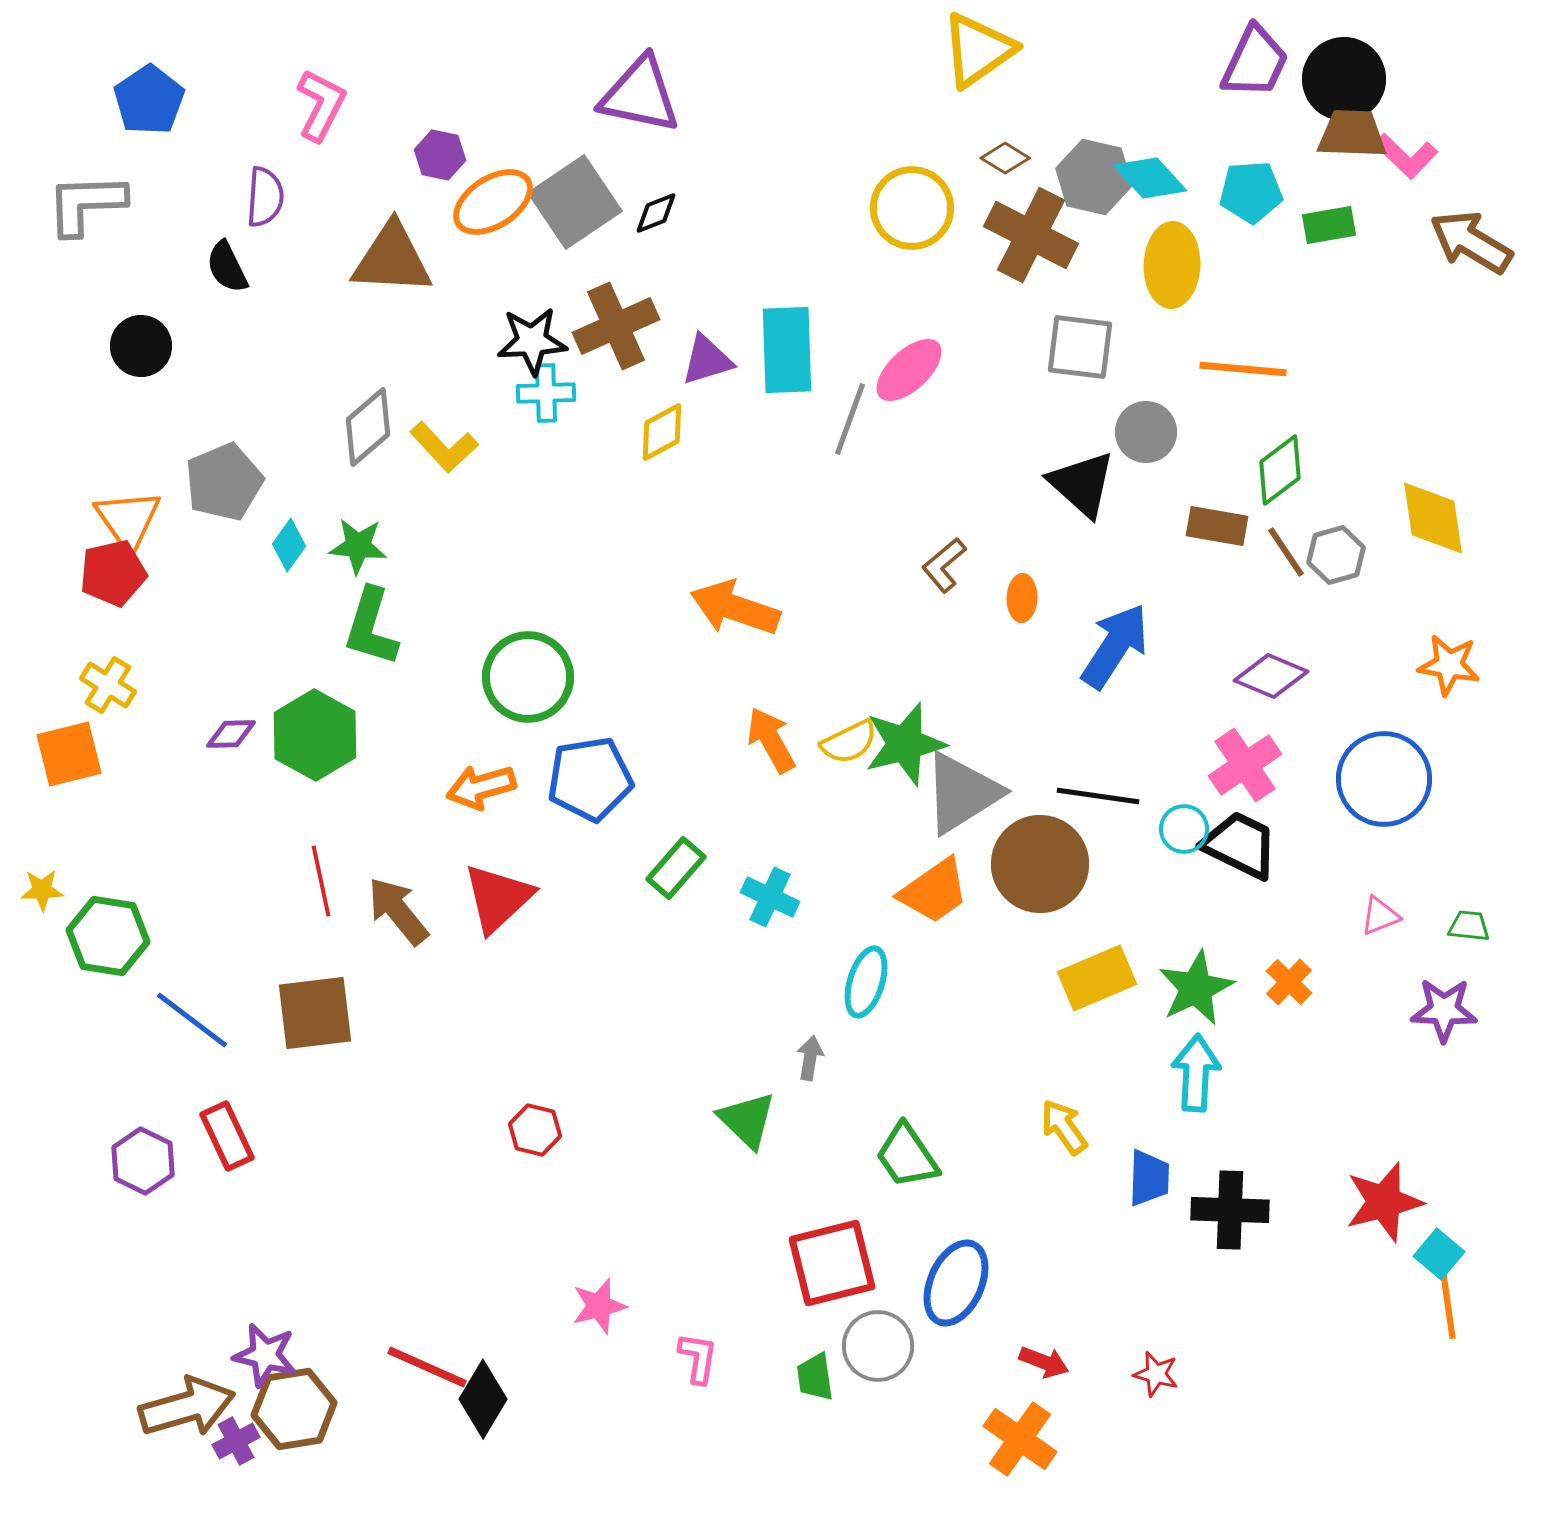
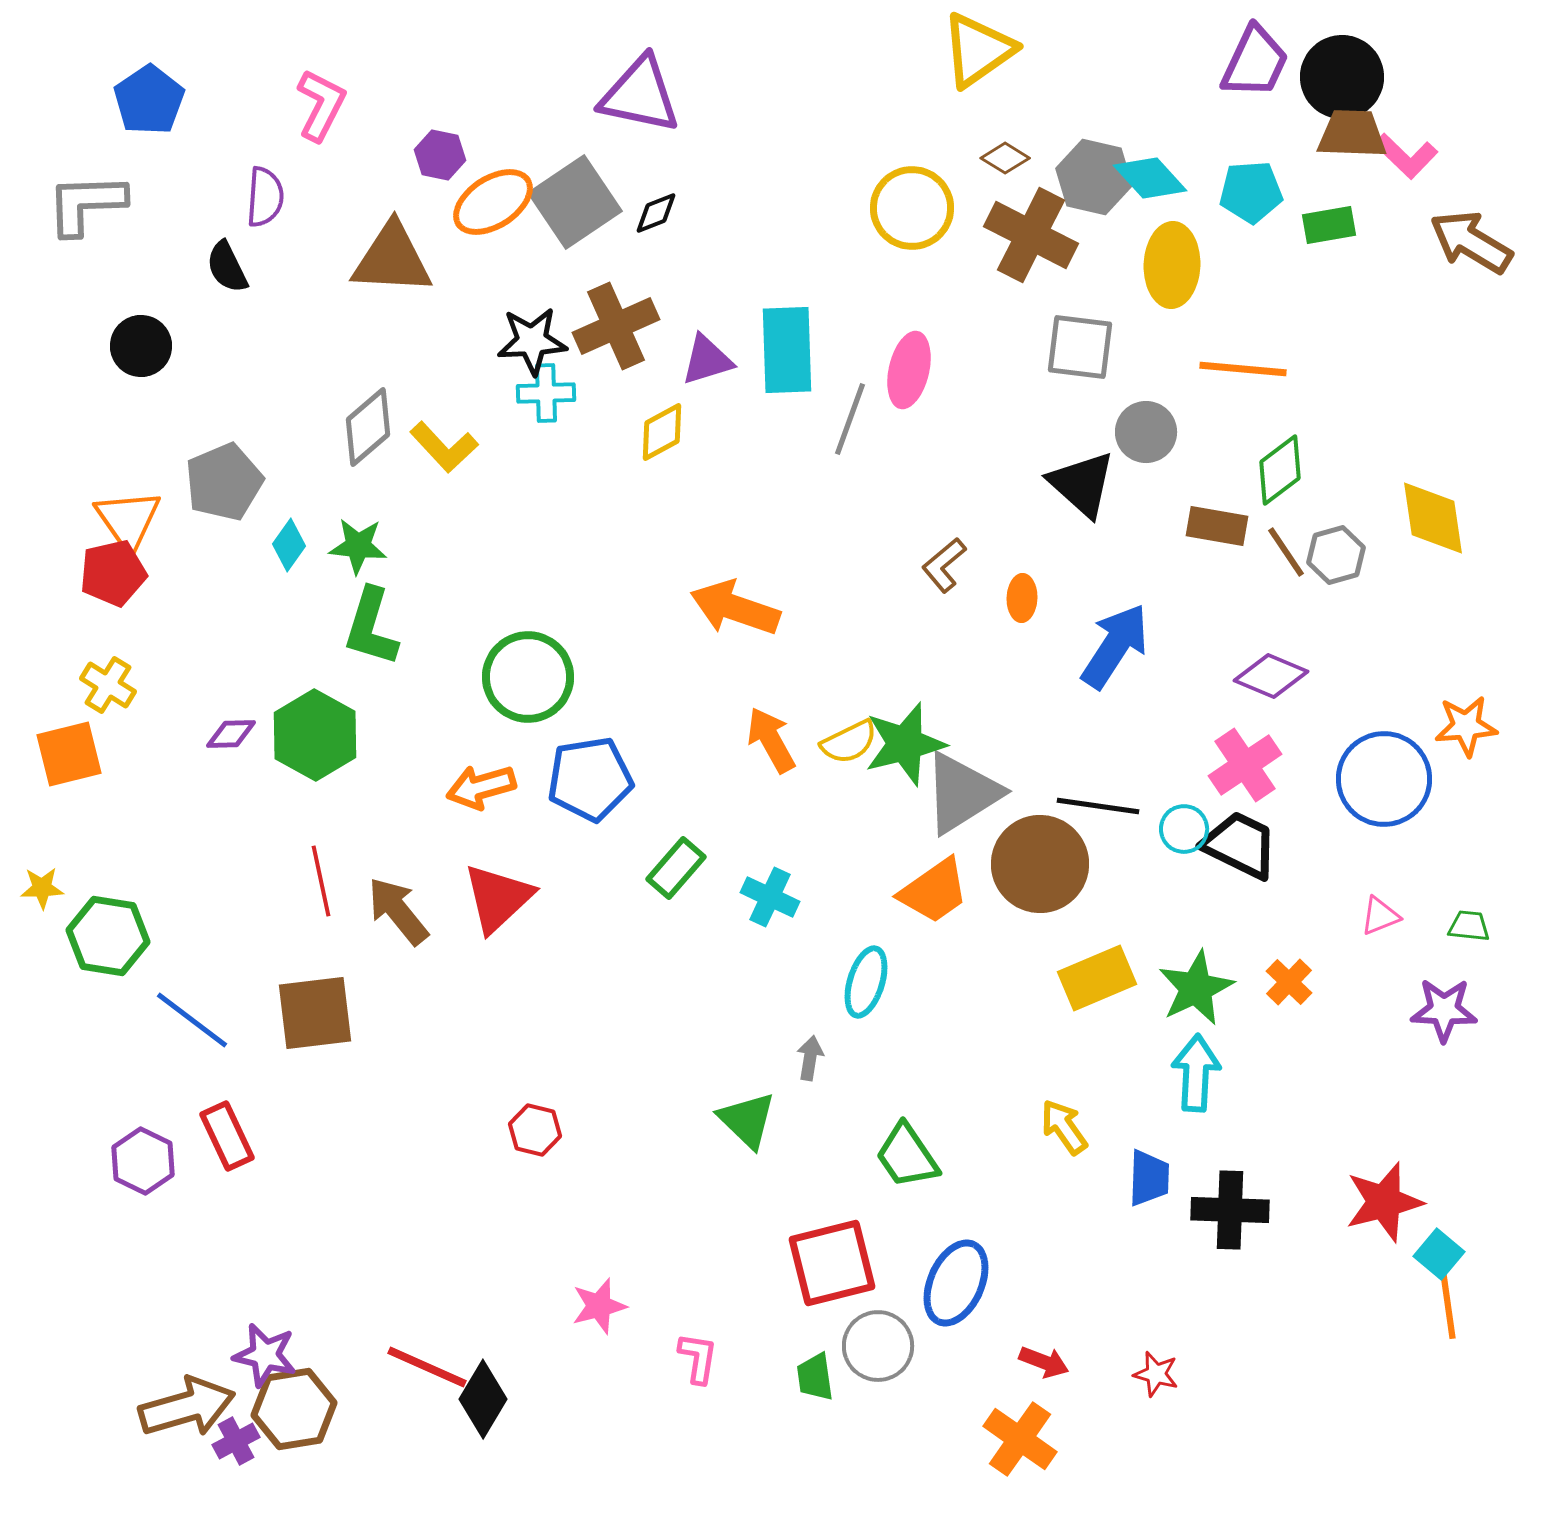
black circle at (1344, 79): moved 2 px left, 2 px up
pink ellipse at (909, 370): rotated 34 degrees counterclockwise
orange star at (1449, 665): moved 17 px right, 61 px down; rotated 14 degrees counterclockwise
black line at (1098, 796): moved 10 px down
yellow star at (42, 890): moved 2 px up
